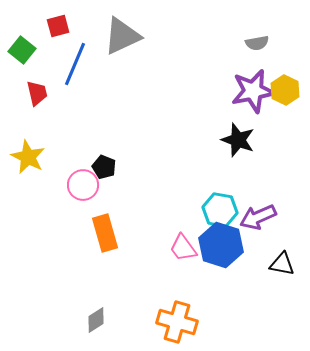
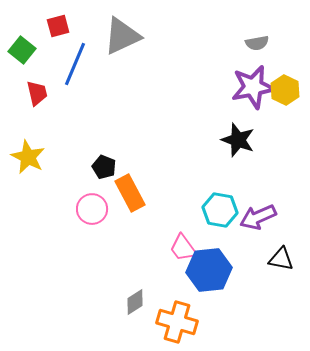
purple star: moved 4 px up
pink circle: moved 9 px right, 24 px down
orange rectangle: moved 25 px right, 40 px up; rotated 12 degrees counterclockwise
blue hexagon: moved 12 px left, 25 px down; rotated 24 degrees counterclockwise
black triangle: moved 1 px left, 5 px up
gray diamond: moved 39 px right, 18 px up
